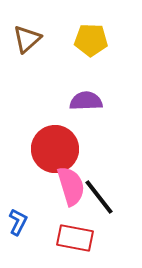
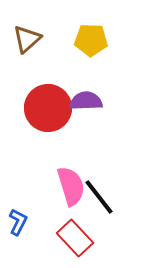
red circle: moved 7 px left, 41 px up
red rectangle: rotated 36 degrees clockwise
